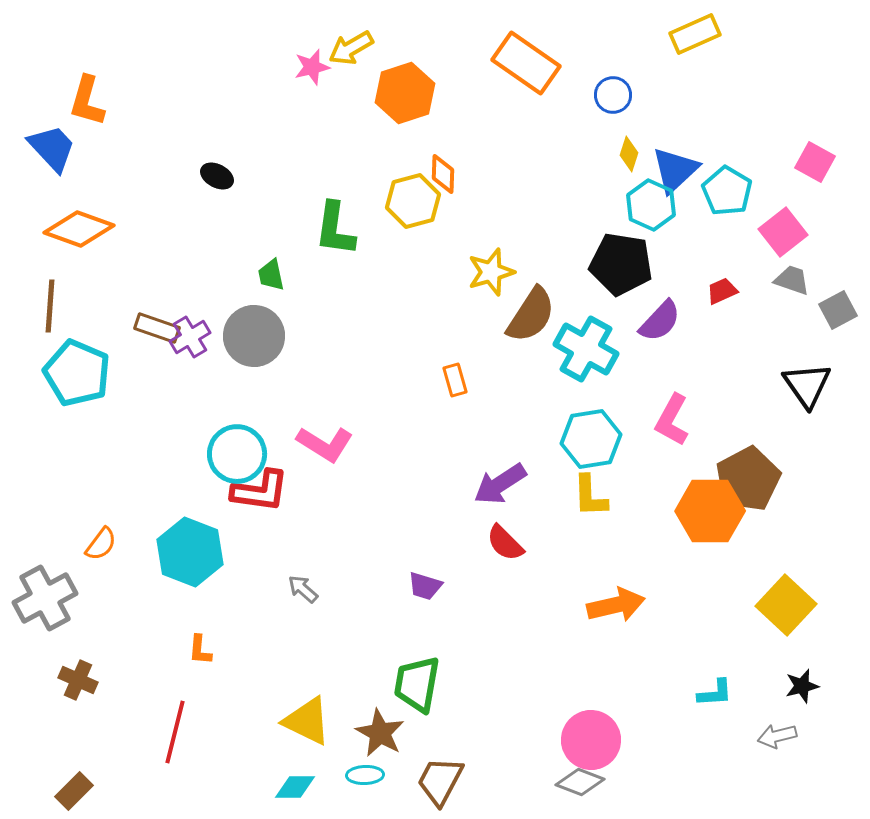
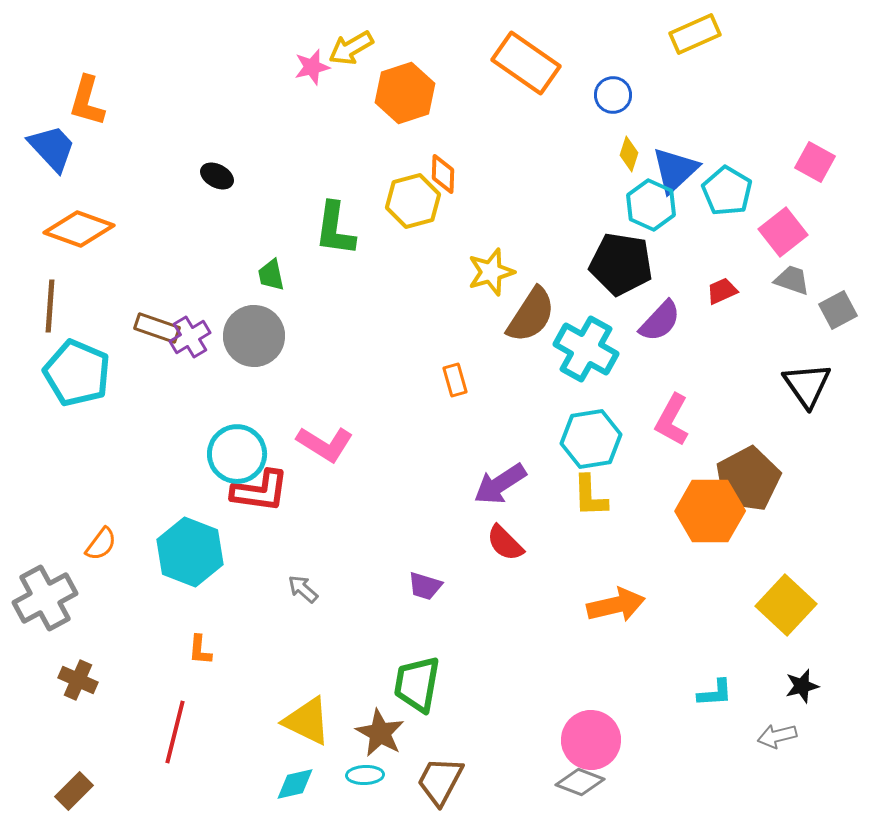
cyan diamond at (295, 787): moved 3 px up; rotated 12 degrees counterclockwise
